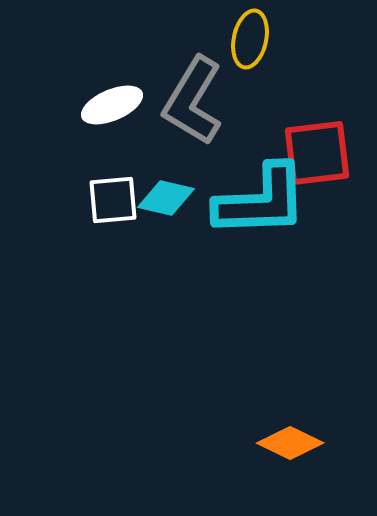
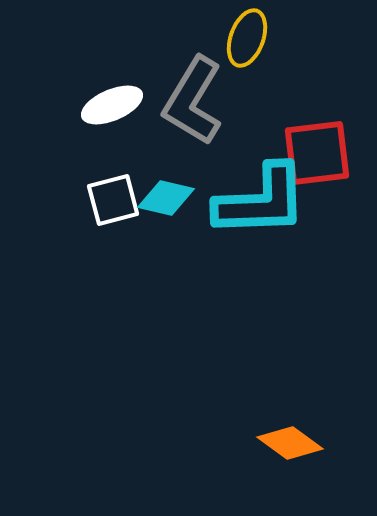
yellow ellipse: moved 3 px left, 1 px up; rotated 8 degrees clockwise
white square: rotated 10 degrees counterclockwise
orange diamond: rotated 10 degrees clockwise
